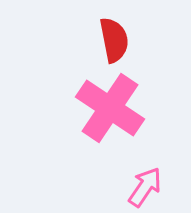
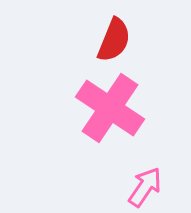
red semicircle: rotated 33 degrees clockwise
